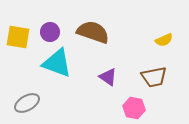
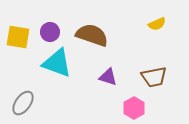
brown semicircle: moved 1 px left, 3 px down
yellow semicircle: moved 7 px left, 16 px up
purple triangle: rotated 18 degrees counterclockwise
gray ellipse: moved 4 px left; rotated 25 degrees counterclockwise
pink hexagon: rotated 20 degrees clockwise
